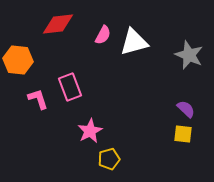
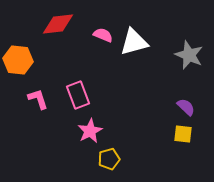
pink semicircle: rotated 96 degrees counterclockwise
pink rectangle: moved 8 px right, 8 px down
purple semicircle: moved 2 px up
